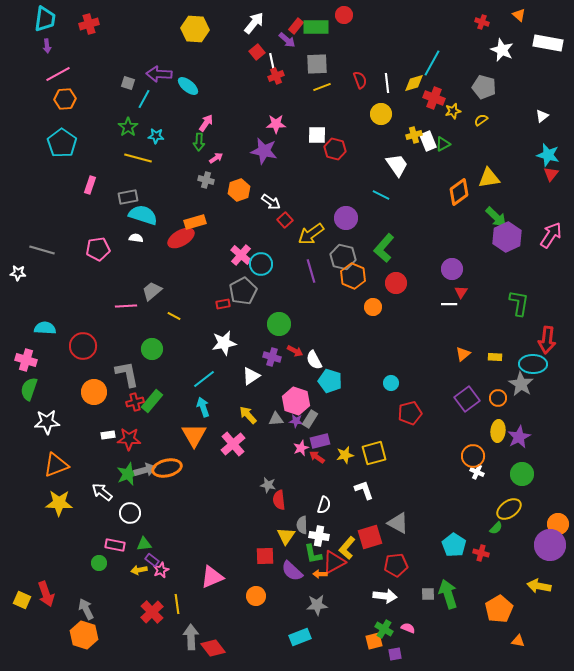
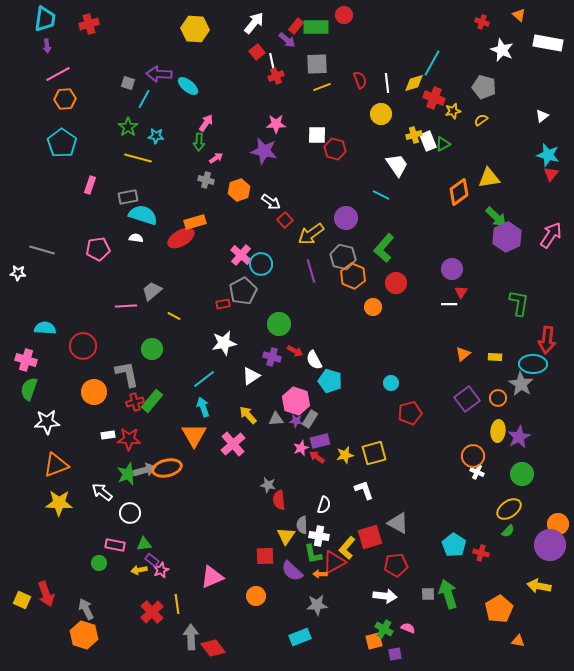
green semicircle at (496, 528): moved 12 px right, 3 px down
